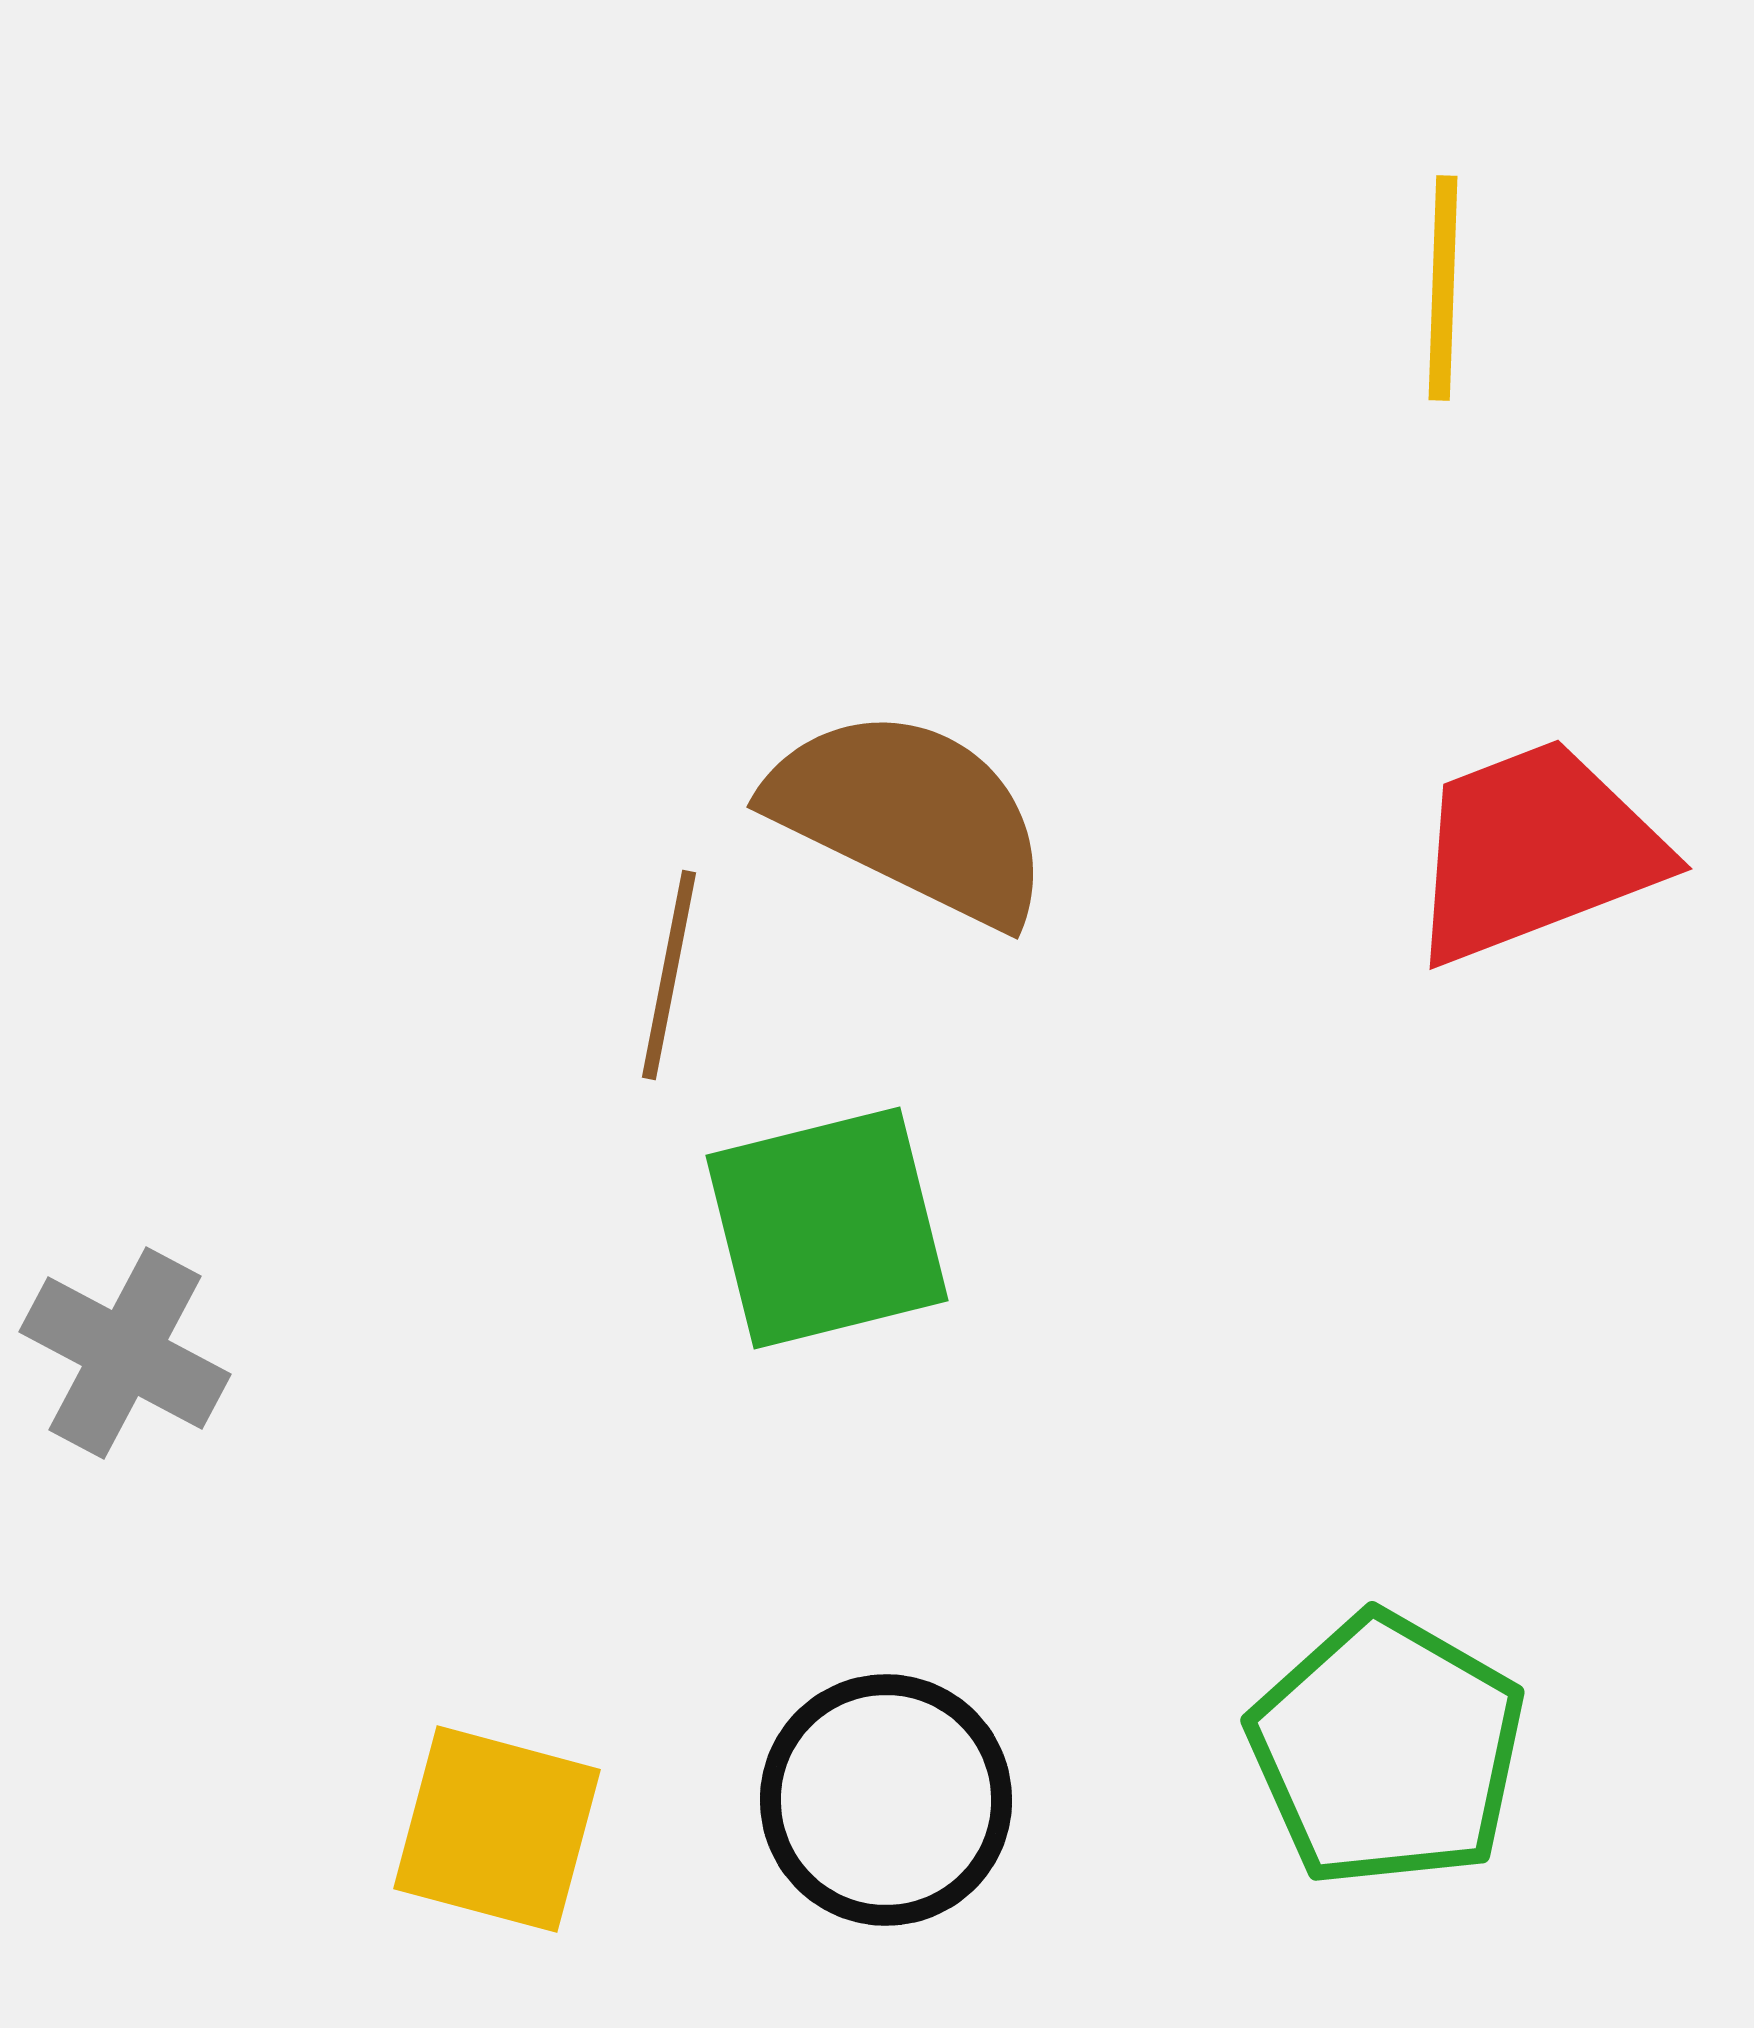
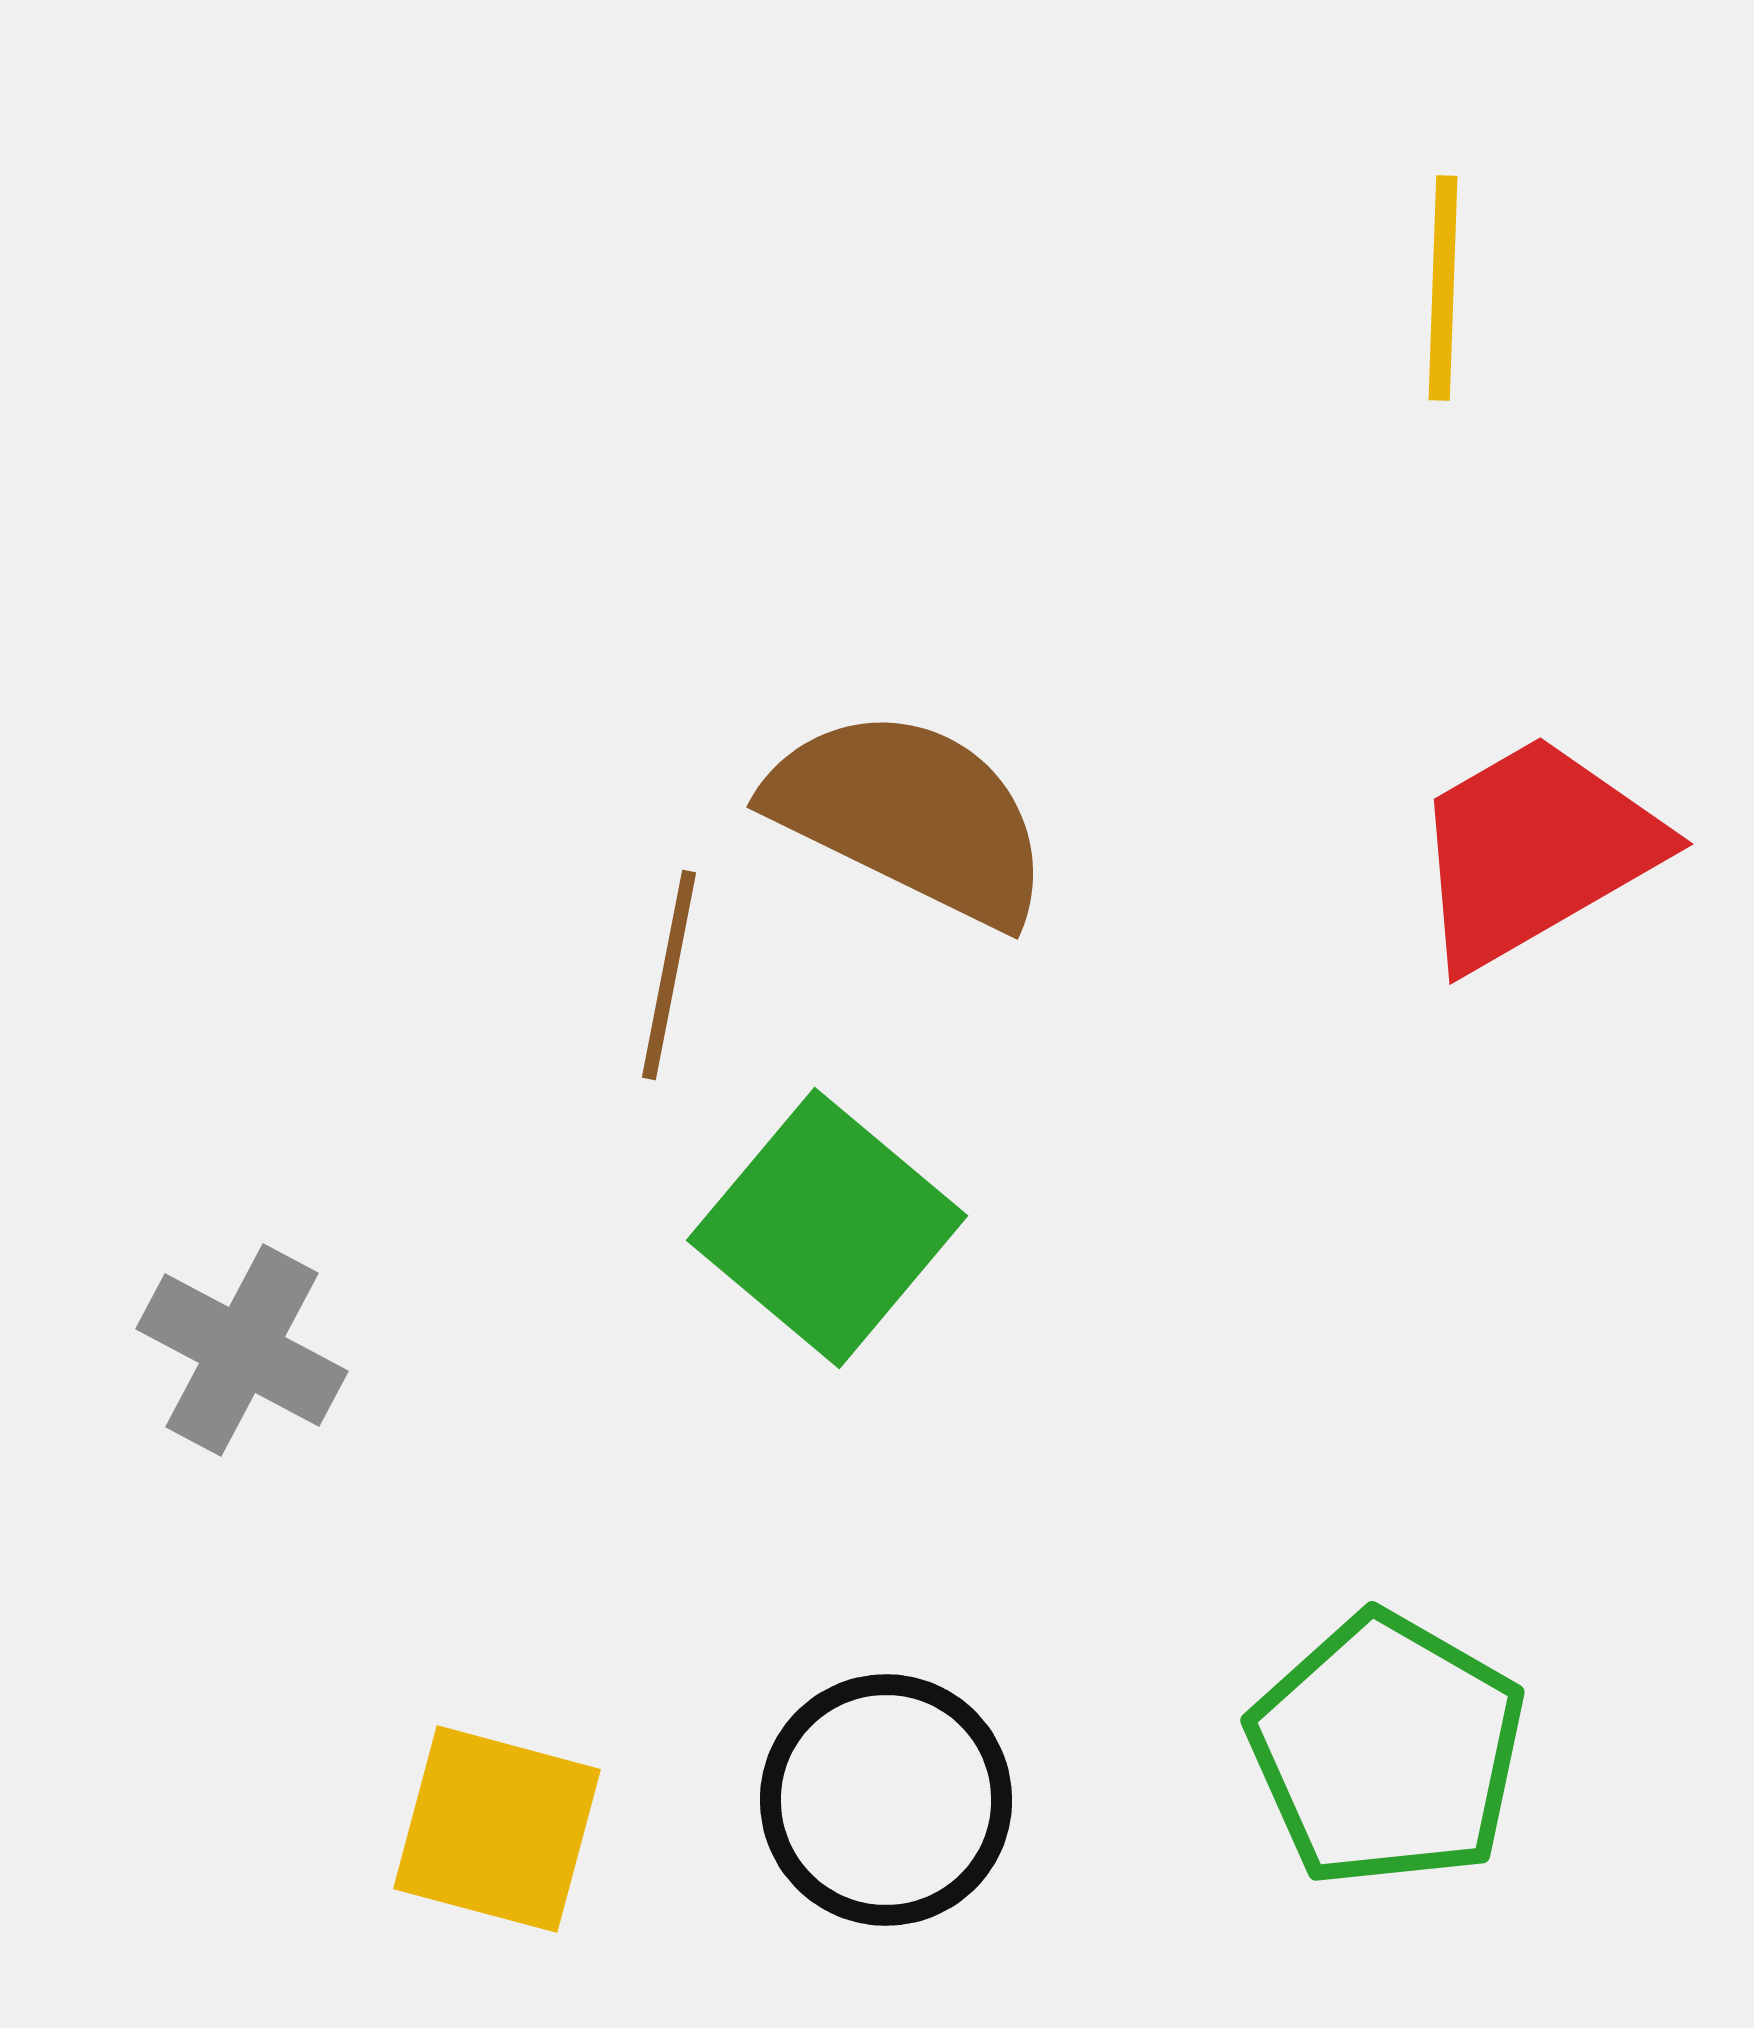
red trapezoid: rotated 9 degrees counterclockwise
green square: rotated 36 degrees counterclockwise
gray cross: moved 117 px right, 3 px up
